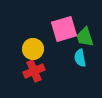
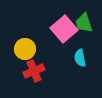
pink square: rotated 24 degrees counterclockwise
green trapezoid: moved 1 px left, 14 px up
yellow circle: moved 8 px left
